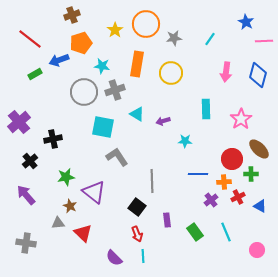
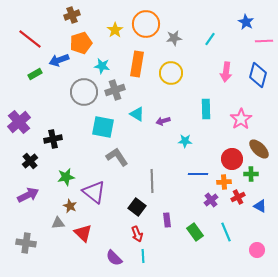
purple arrow at (26, 195): moved 2 px right; rotated 105 degrees clockwise
